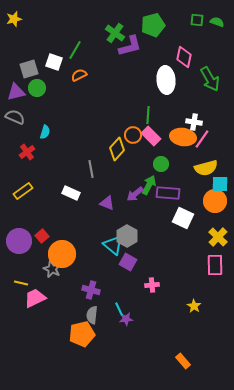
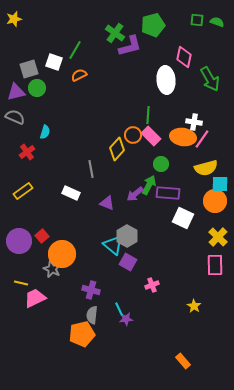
pink cross at (152, 285): rotated 16 degrees counterclockwise
